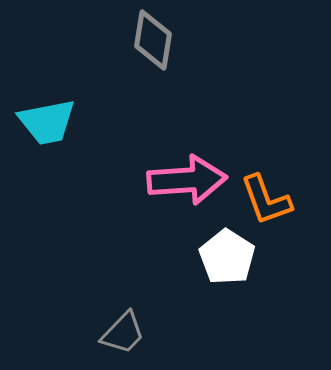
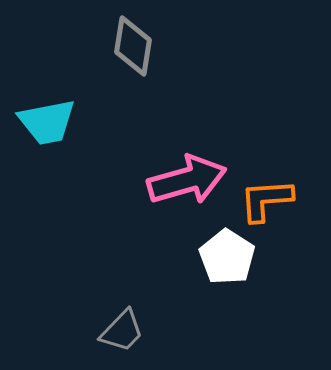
gray diamond: moved 20 px left, 6 px down
pink arrow: rotated 12 degrees counterclockwise
orange L-shape: rotated 106 degrees clockwise
gray trapezoid: moved 1 px left, 2 px up
